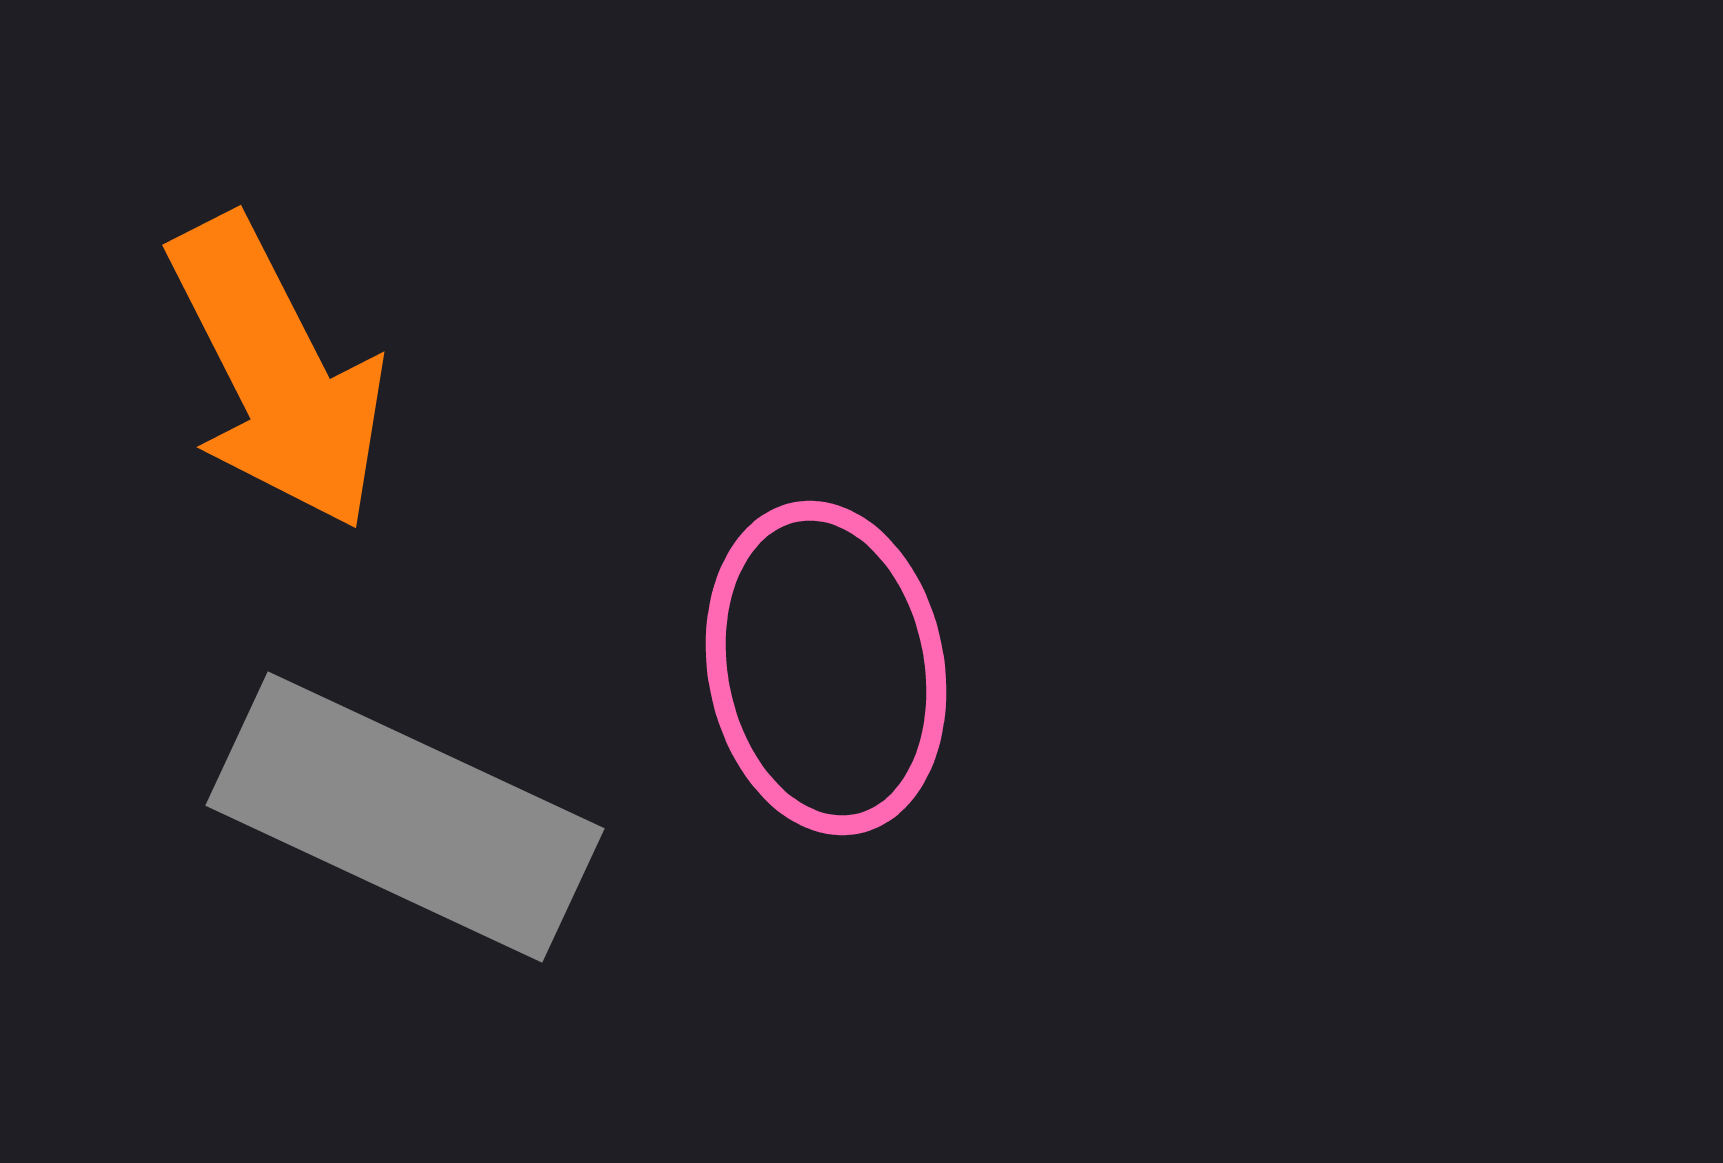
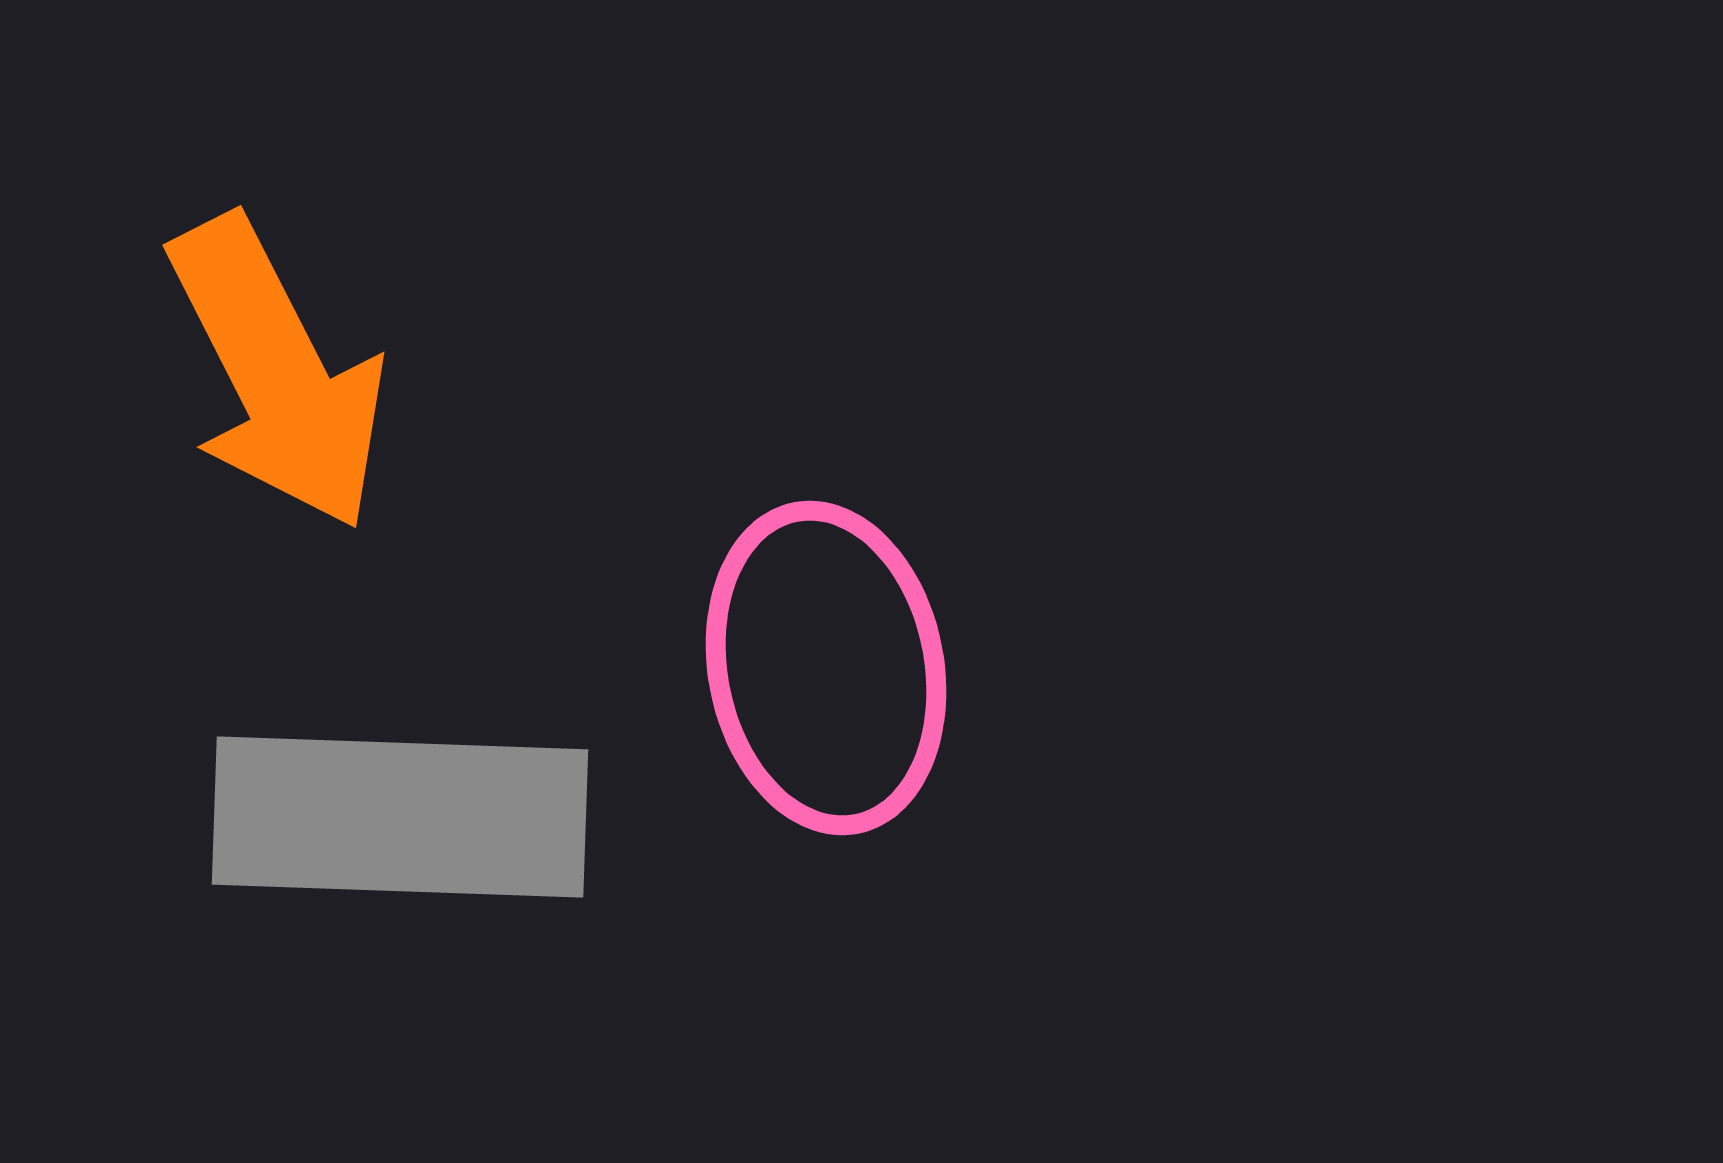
gray rectangle: moved 5 px left; rotated 23 degrees counterclockwise
